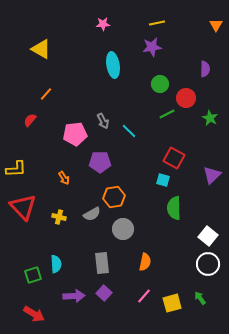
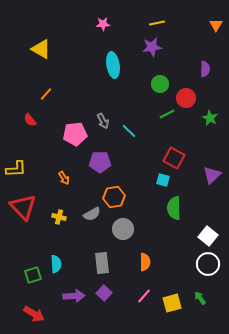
red semicircle: rotated 80 degrees counterclockwise
orange semicircle: rotated 12 degrees counterclockwise
